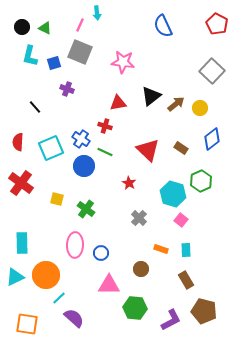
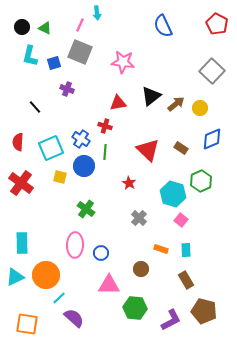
blue diamond at (212, 139): rotated 15 degrees clockwise
green line at (105, 152): rotated 70 degrees clockwise
yellow square at (57, 199): moved 3 px right, 22 px up
